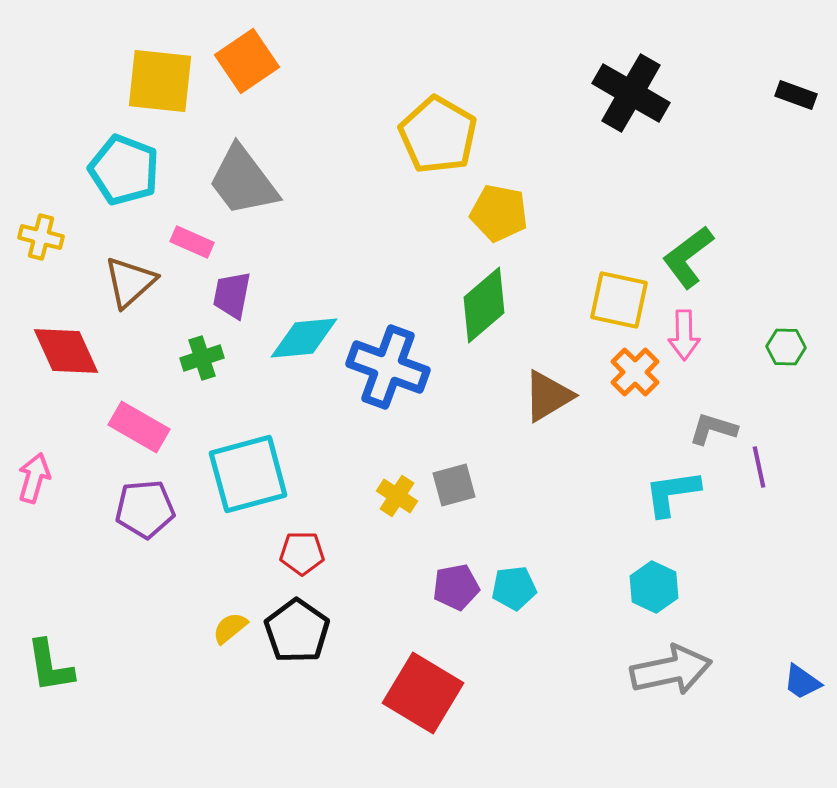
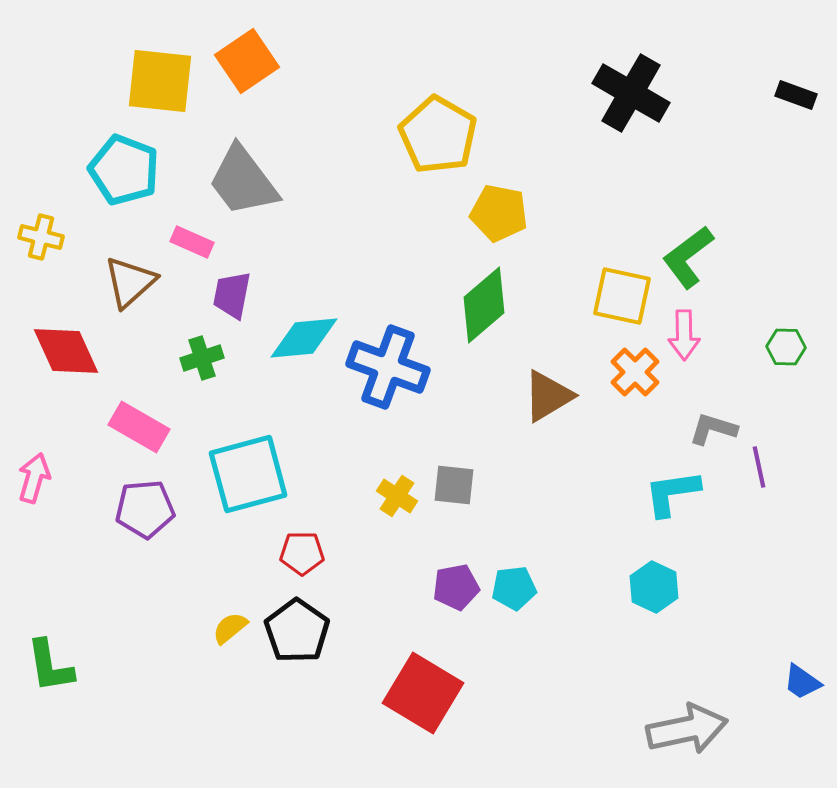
yellow square at (619, 300): moved 3 px right, 4 px up
gray square at (454, 485): rotated 21 degrees clockwise
gray arrow at (671, 670): moved 16 px right, 59 px down
